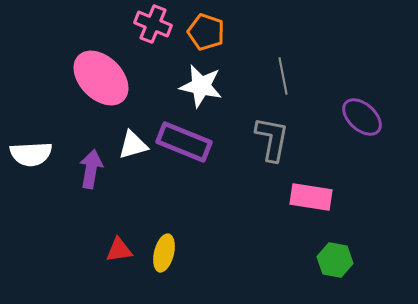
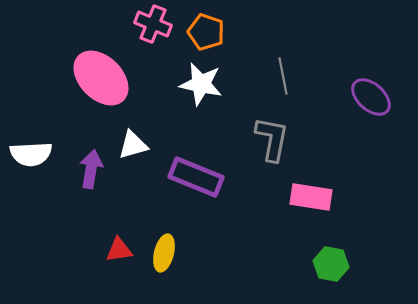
white star: moved 2 px up
purple ellipse: moved 9 px right, 20 px up
purple rectangle: moved 12 px right, 35 px down
green hexagon: moved 4 px left, 4 px down
